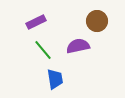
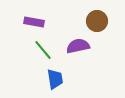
purple rectangle: moved 2 px left; rotated 36 degrees clockwise
